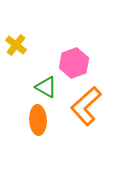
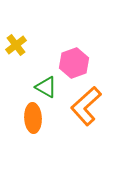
yellow cross: rotated 15 degrees clockwise
orange ellipse: moved 5 px left, 2 px up
